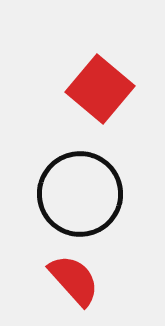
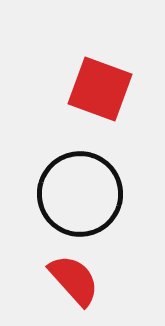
red square: rotated 20 degrees counterclockwise
